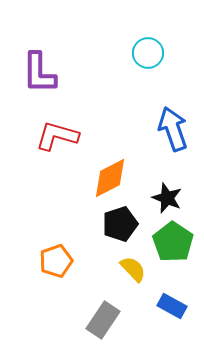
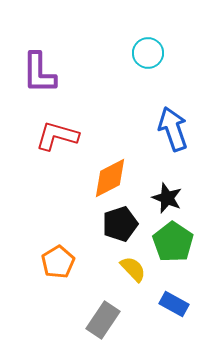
orange pentagon: moved 2 px right, 1 px down; rotated 12 degrees counterclockwise
blue rectangle: moved 2 px right, 2 px up
